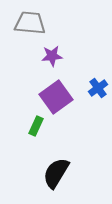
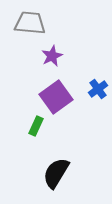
purple star: rotated 20 degrees counterclockwise
blue cross: moved 1 px down
